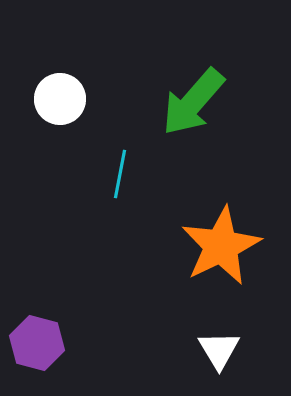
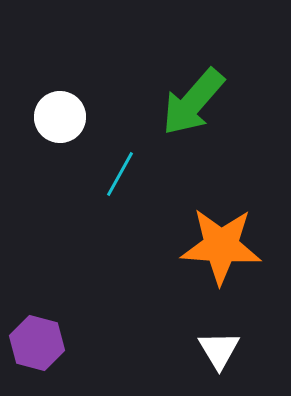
white circle: moved 18 px down
cyan line: rotated 18 degrees clockwise
orange star: rotated 30 degrees clockwise
